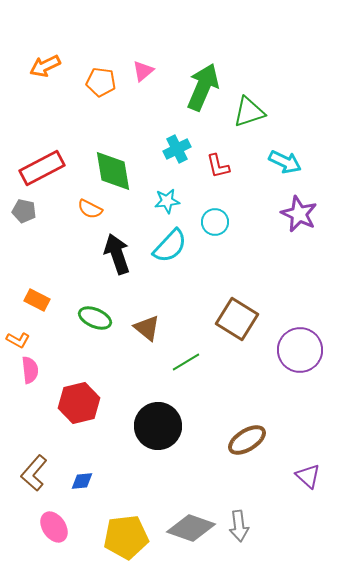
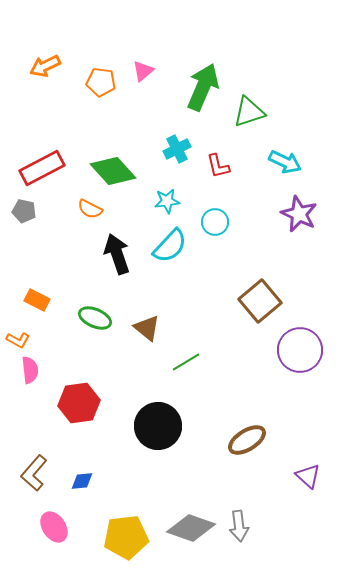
green diamond: rotated 33 degrees counterclockwise
brown square: moved 23 px right, 18 px up; rotated 18 degrees clockwise
red hexagon: rotated 6 degrees clockwise
